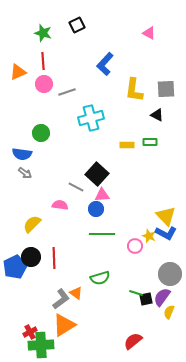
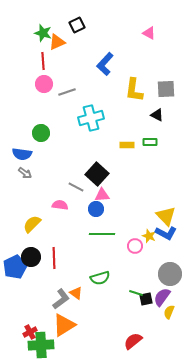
orange triangle at (18, 72): moved 39 px right, 30 px up
